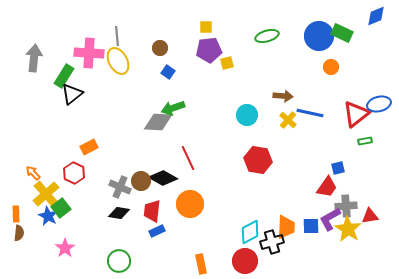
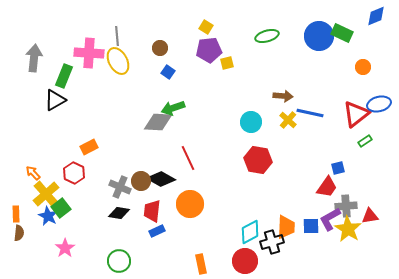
yellow square at (206, 27): rotated 32 degrees clockwise
orange circle at (331, 67): moved 32 px right
green rectangle at (64, 76): rotated 10 degrees counterclockwise
black triangle at (72, 94): moved 17 px left, 6 px down; rotated 10 degrees clockwise
cyan circle at (247, 115): moved 4 px right, 7 px down
green rectangle at (365, 141): rotated 24 degrees counterclockwise
black diamond at (163, 178): moved 2 px left, 1 px down
